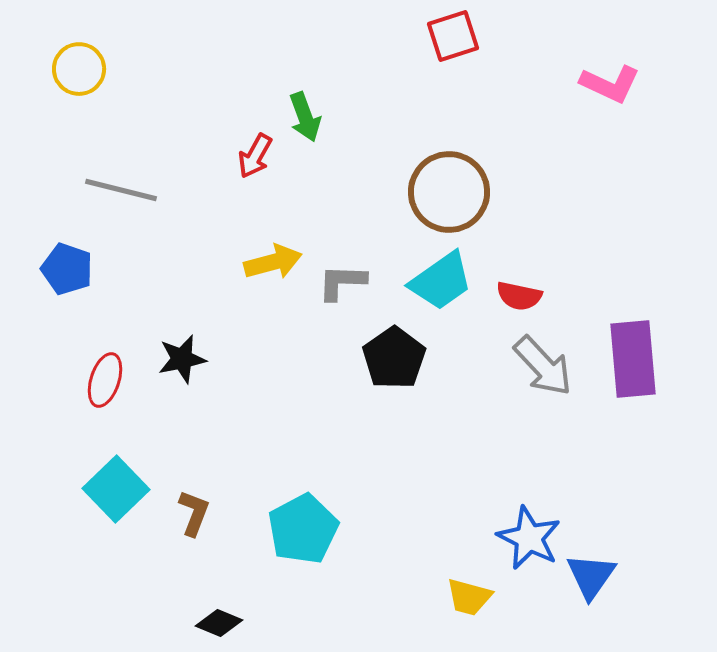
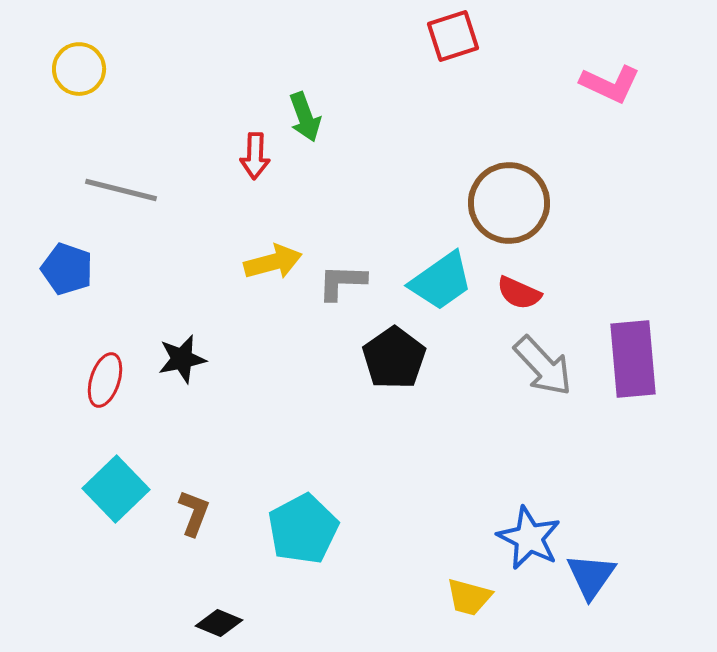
red arrow: rotated 27 degrees counterclockwise
brown circle: moved 60 px right, 11 px down
red semicircle: moved 3 px up; rotated 12 degrees clockwise
